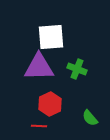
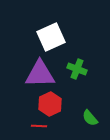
white square: rotated 20 degrees counterclockwise
purple triangle: moved 1 px right, 7 px down
